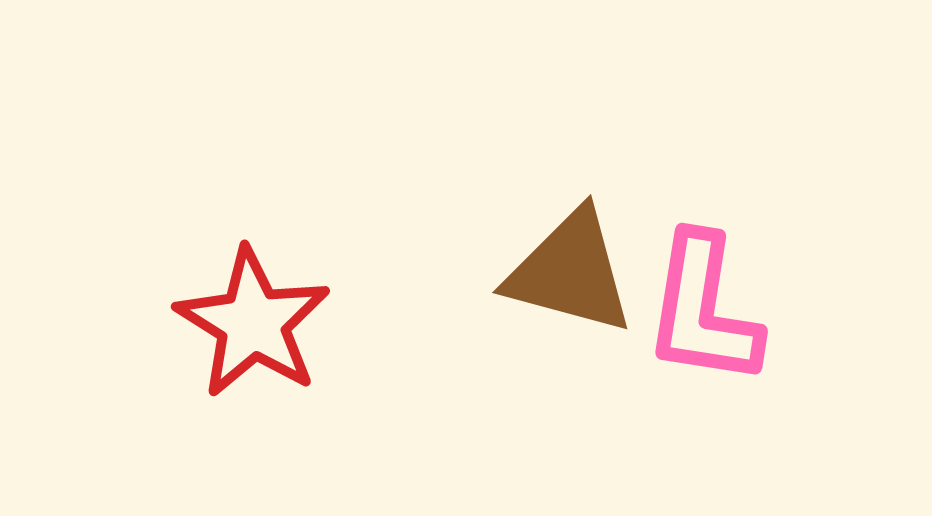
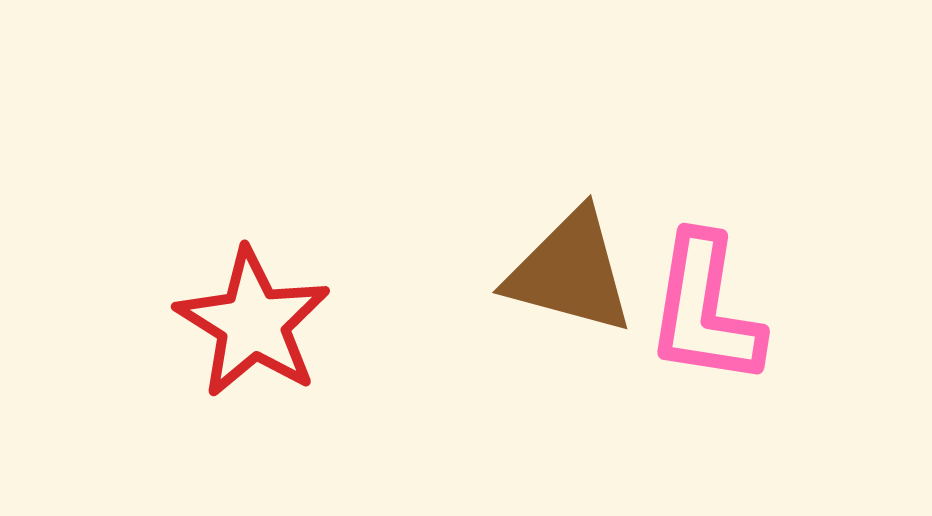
pink L-shape: moved 2 px right
